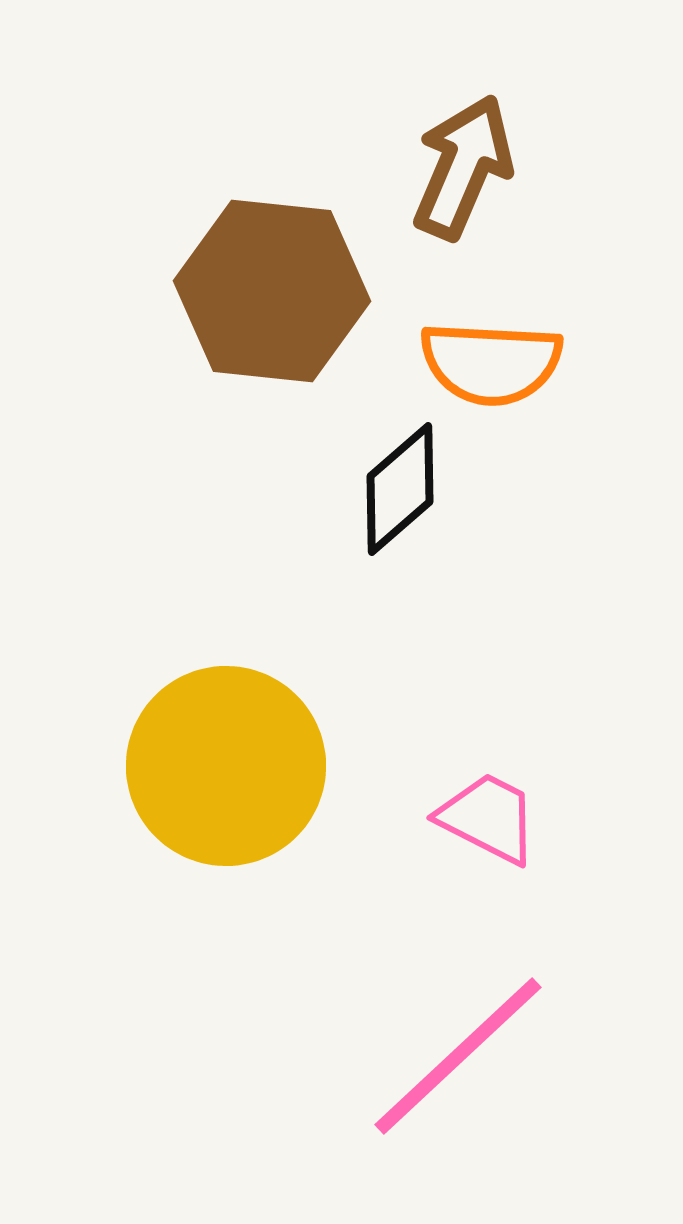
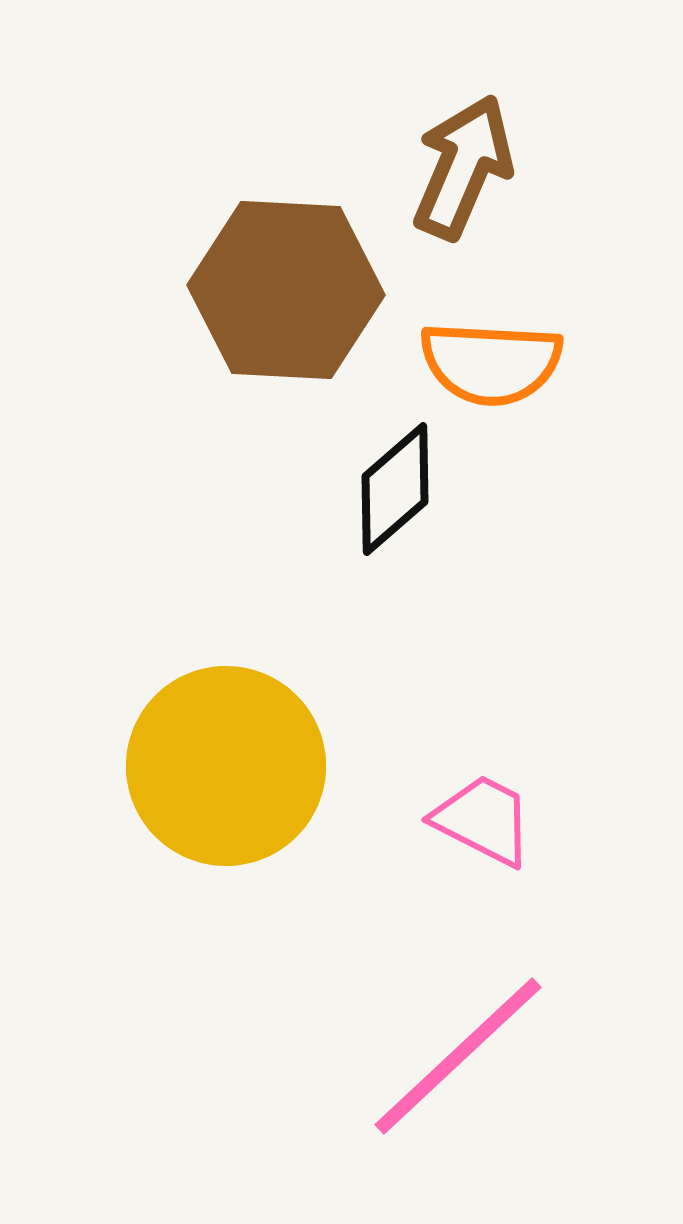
brown hexagon: moved 14 px right, 1 px up; rotated 3 degrees counterclockwise
black diamond: moved 5 px left
pink trapezoid: moved 5 px left, 2 px down
